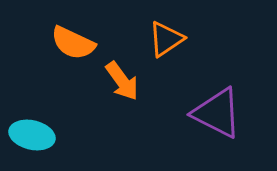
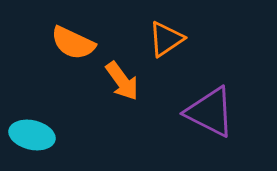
purple triangle: moved 7 px left, 1 px up
